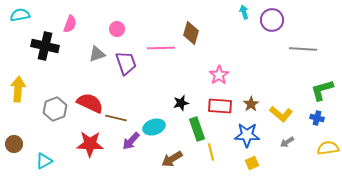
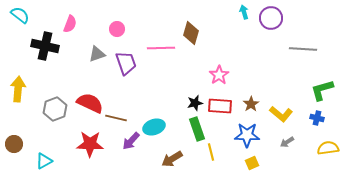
cyan semicircle: rotated 48 degrees clockwise
purple circle: moved 1 px left, 2 px up
black star: moved 14 px right
